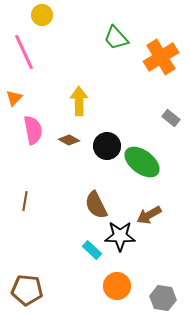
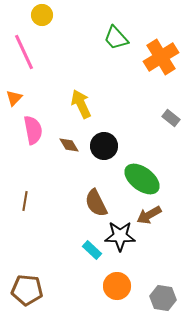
yellow arrow: moved 2 px right, 3 px down; rotated 24 degrees counterclockwise
brown diamond: moved 5 px down; rotated 30 degrees clockwise
black circle: moved 3 px left
green ellipse: moved 17 px down
brown semicircle: moved 2 px up
